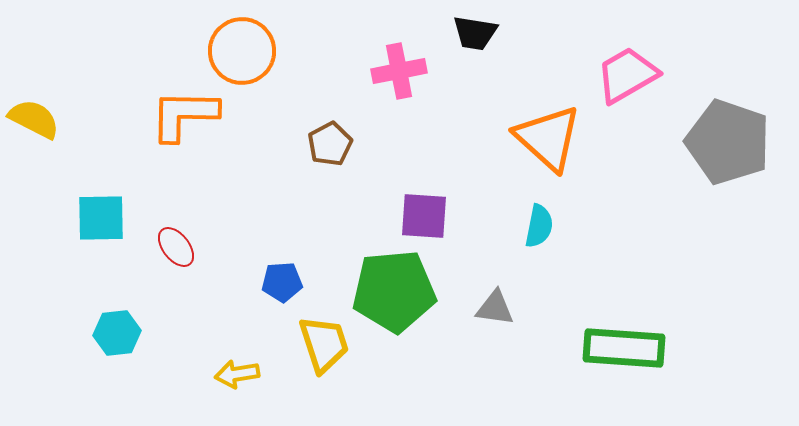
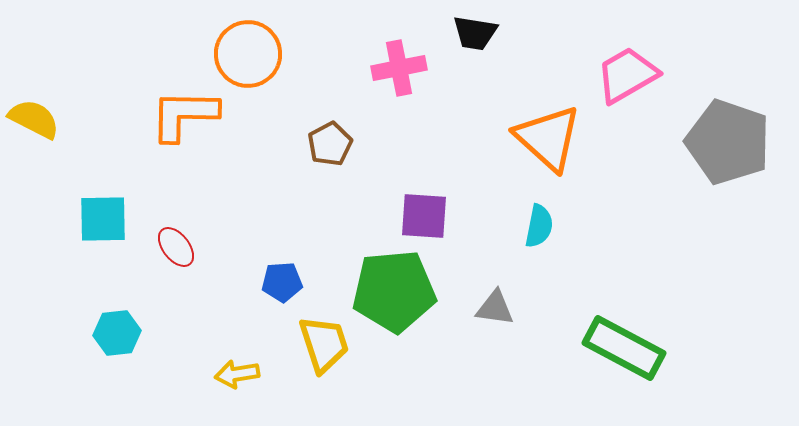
orange circle: moved 6 px right, 3 px down
pink cross: moved 3 px up
cyan square: moved 2 px right, 1 px down
green rectangle: rotated 24 degrees clockwise
